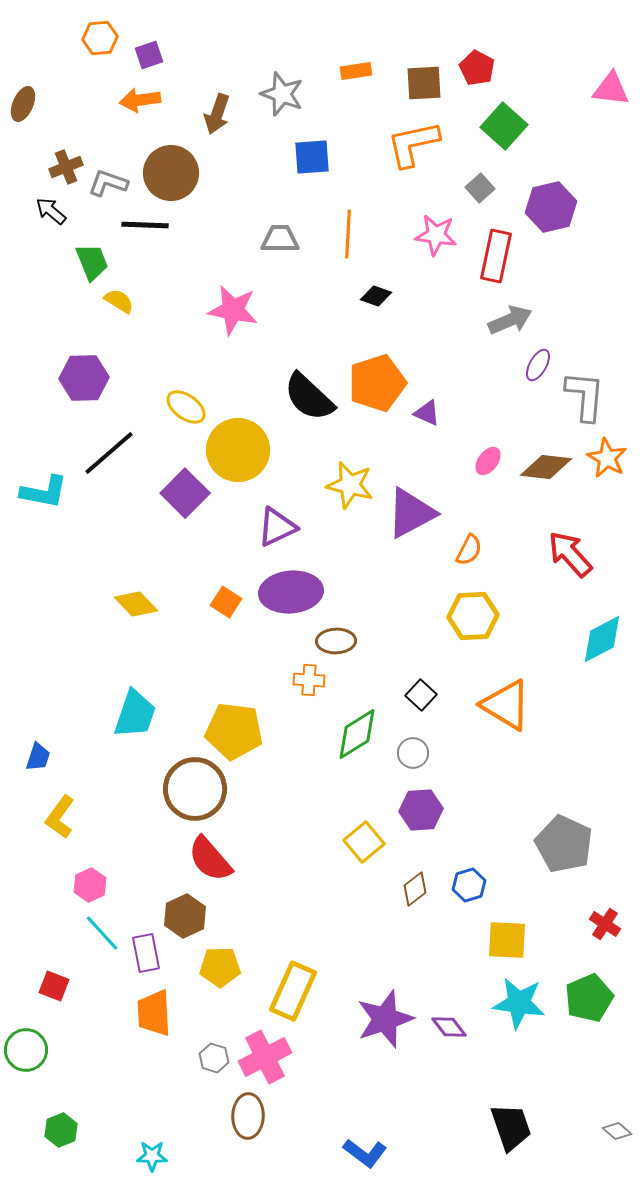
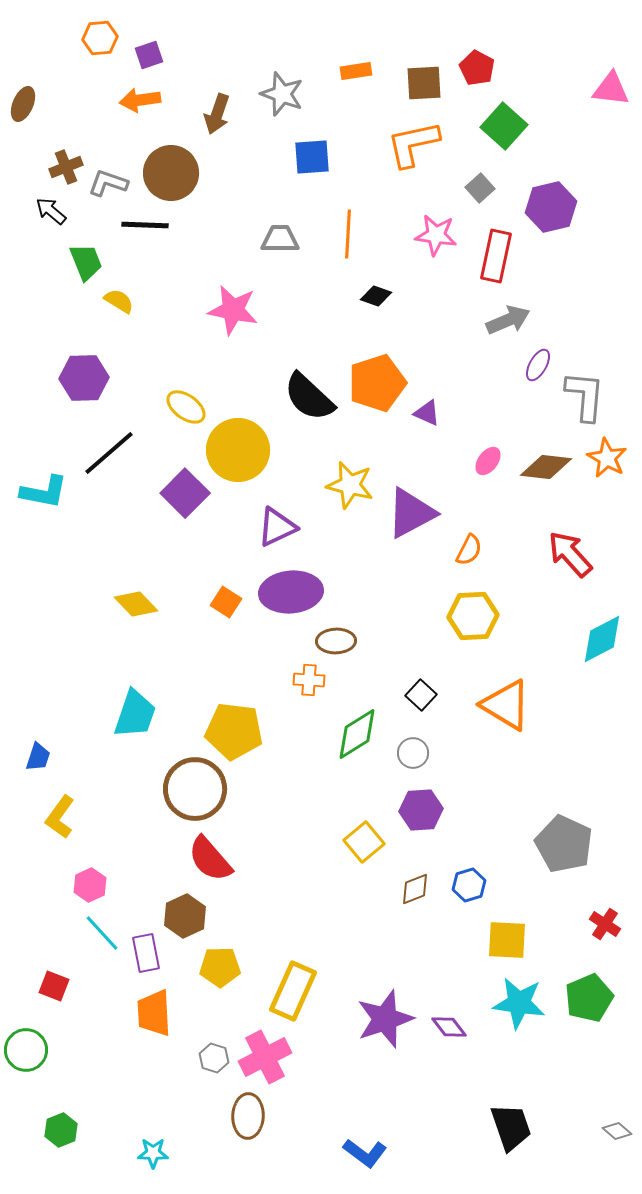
green trapezoid at (92, 262): moved 6 px left
gray arrow at (510, 320): moved 2 px left
brown diamond at (415, 889): rotated 16 degrees clockwise
cyan star at (152, 1156): moved 1 px right, 3 px up
